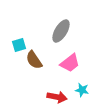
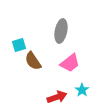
gray ellipse: rotated 20 degrees counterclockwise
brown semicircle: moved 1 px left, 1 px down
cyan star: rotated 24 degrees clockwise
red arrow: rotated 30 degrees counterclockwise
